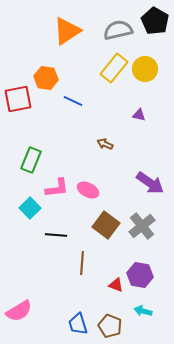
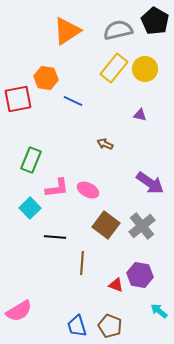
purple triangle: moved 1 px right
black line: moved 1 px left, 2 px down
cyan arrow: moved 16 px right; rotated 24 degrees clockwise
blue trapezoid: moved 1 px left, 2 px down
